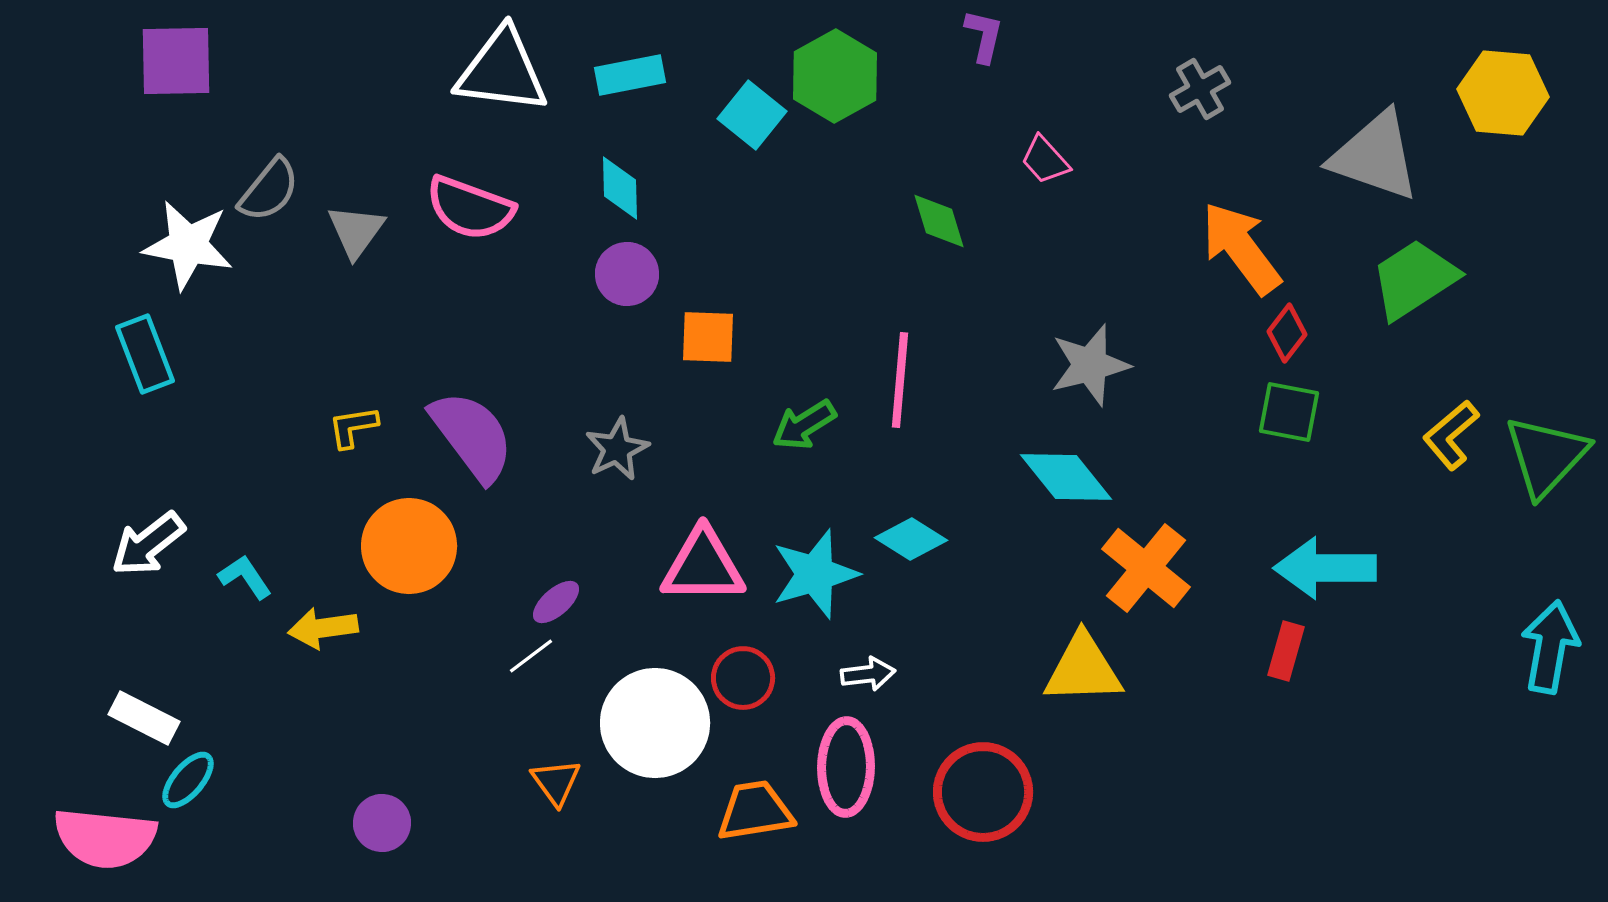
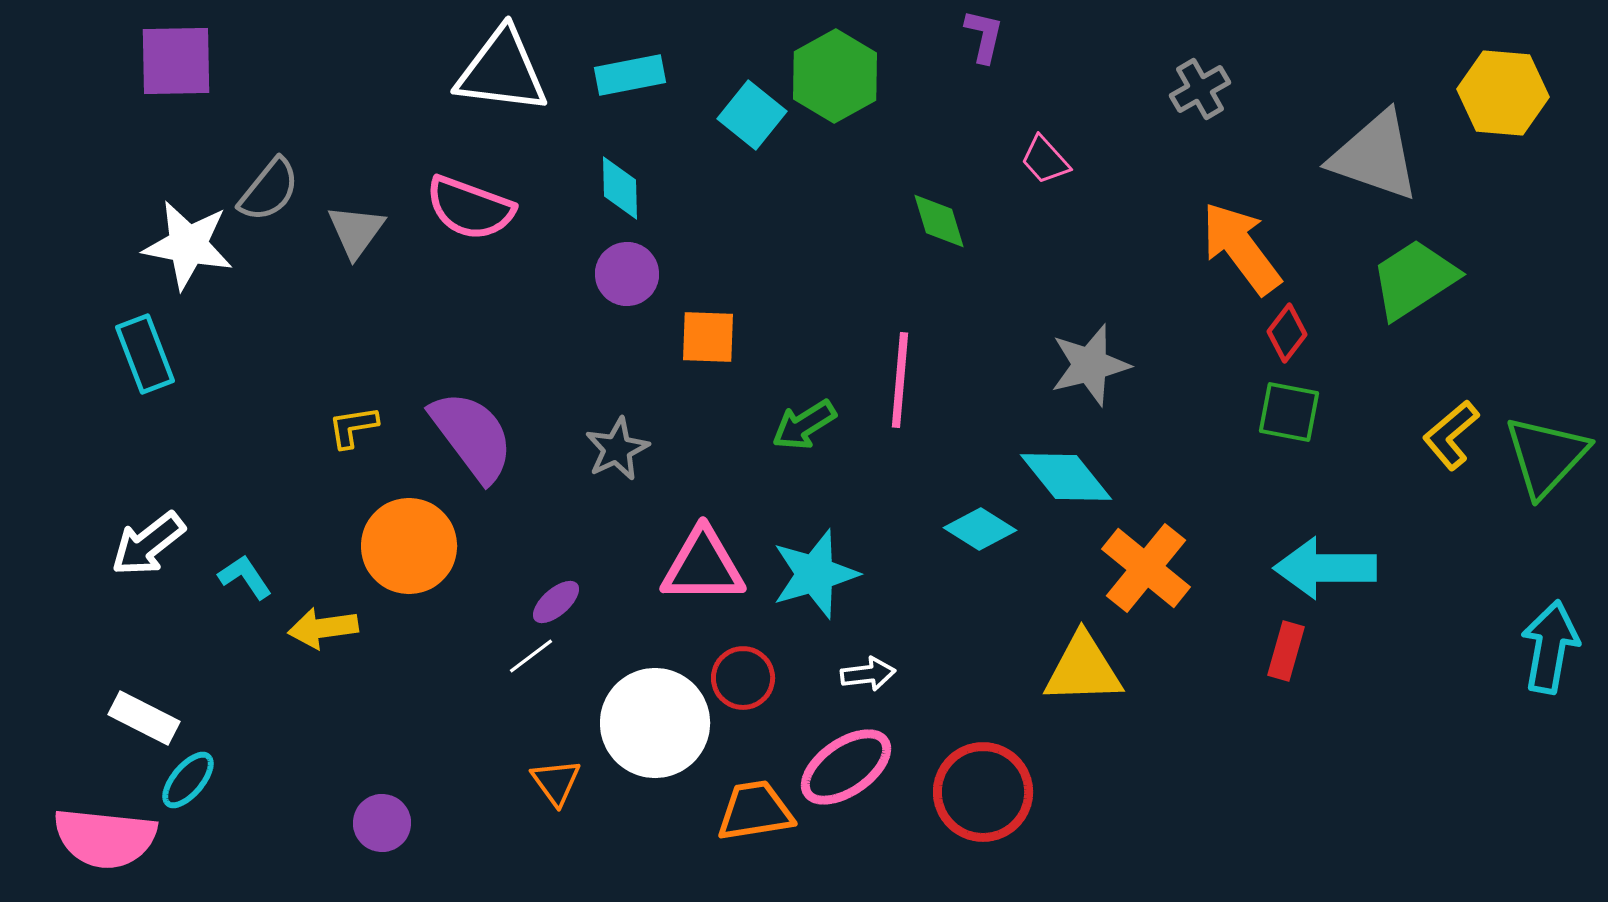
cyan diamond at (911, 539): moved 69 px right, 10 px up
pink ellipse at (846, 767): rotated 54 degrees clockwise
